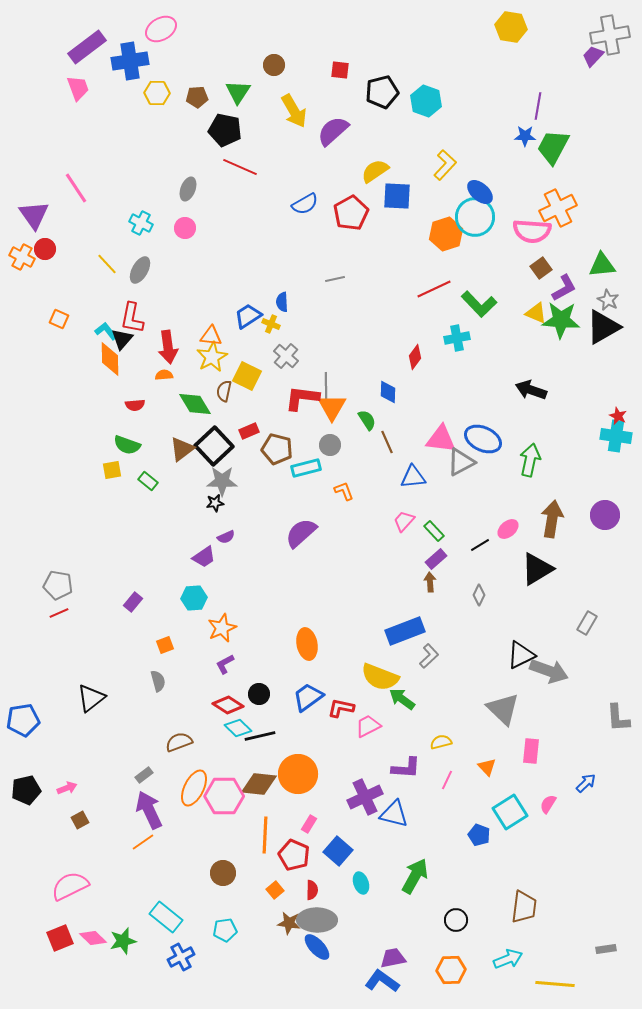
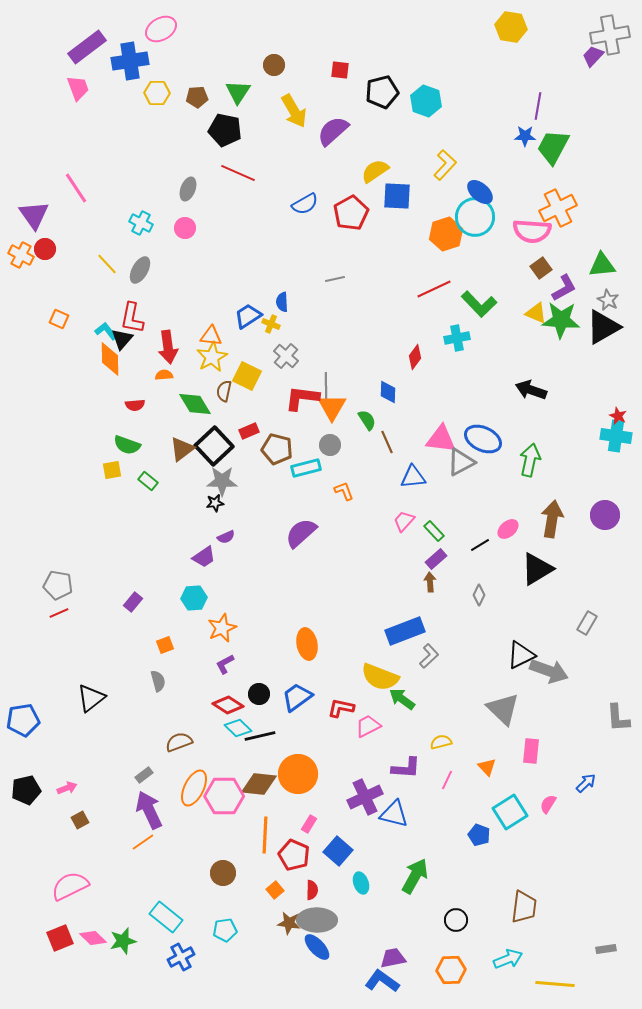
red line at (240, 167): moved 2 px left, 6 px down
orange cross at (22, 257): moved 1 px left, 2 px up
blue trapezoid at (308, 697): moved 11 px left
